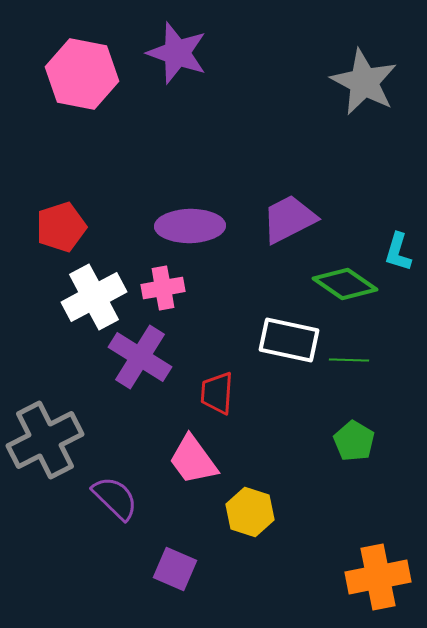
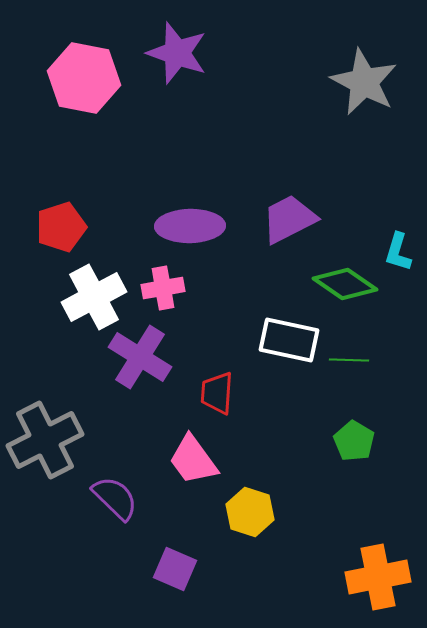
pink hexagon: moved 2 px right, 4 px down
